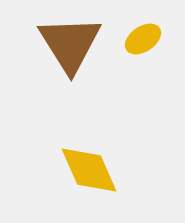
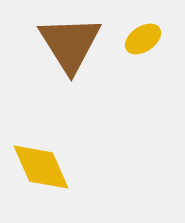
yellow diamond: moved 48 px left, 3 px up
